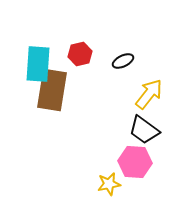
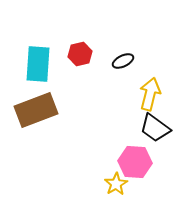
brown rectangle: moved 16 px left, 20 px down; rotated 60 degrees clockwise
yellow arrow: moved 1 px right; rotated 24 degrees counterclockwise
black trapezoid: moved 11 px right, 2 px up
yellow star: moved 7 px right; rotated 20 degrees counterclockwise
